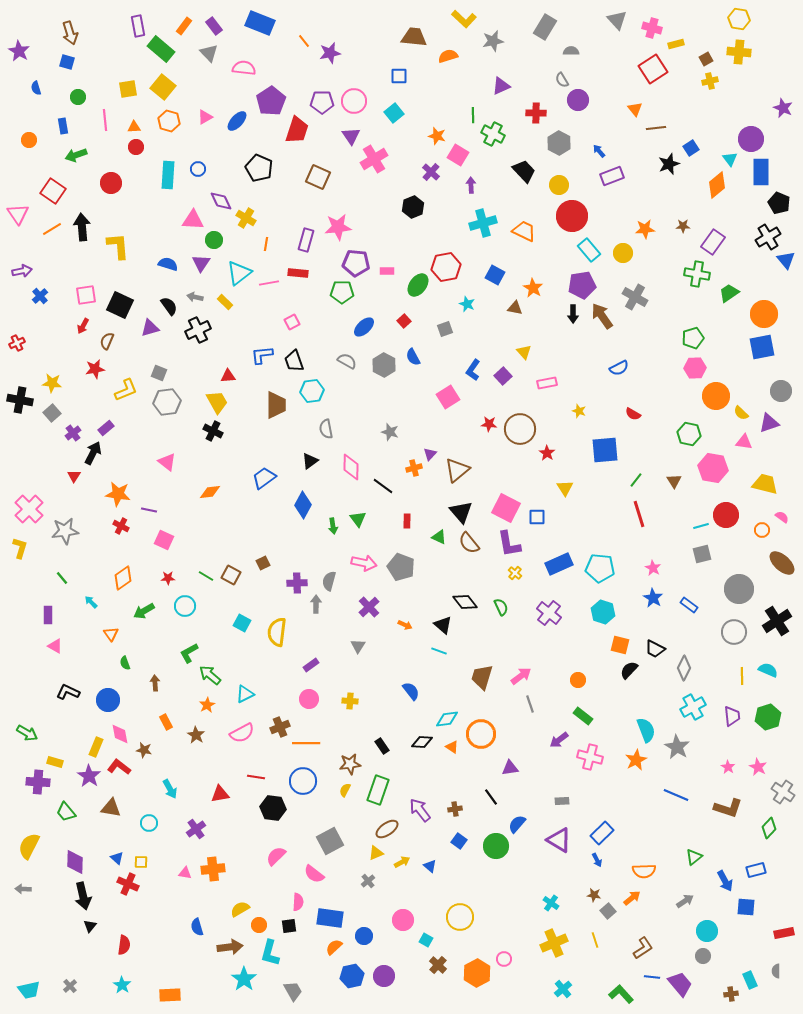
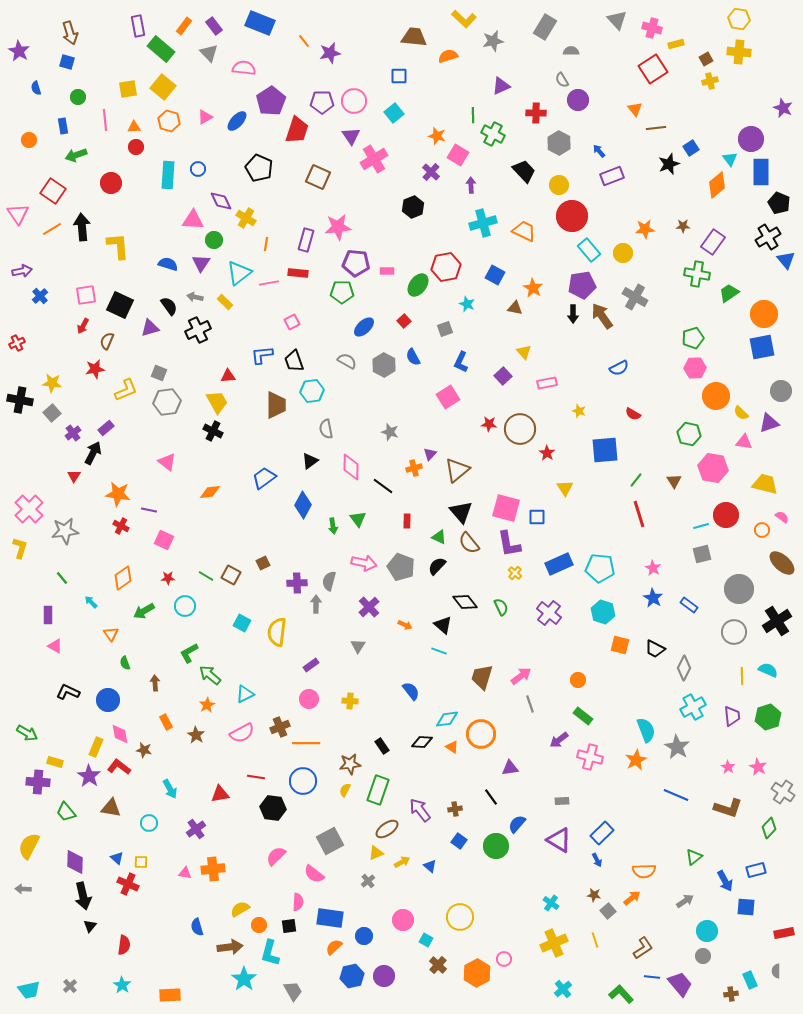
blue L-shape at (473, 370): moved 12 px left, 8 px up; rotated 10 degrees counterclockwise
pink square at (506, 508): rotated 12 degrees counterclockwise
black semicircle at (629, 670): moved 192 px left, 104 px up
